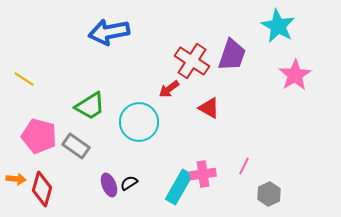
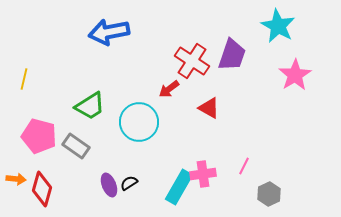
yellow line: rotated 70 degrees clockwise
